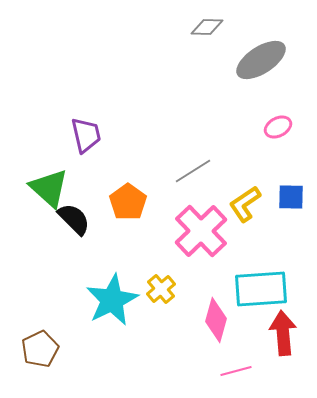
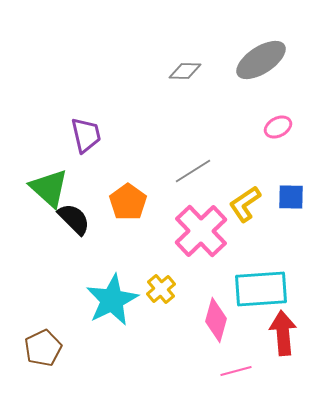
gray diamond: moved 22 px left, 44 px down
brown pentagon: moved 3 px right, 1 px up
